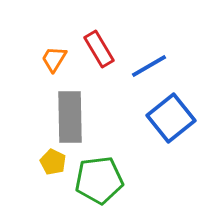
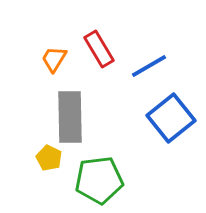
yellow pentagon: moved 4 px left, 4 px up
